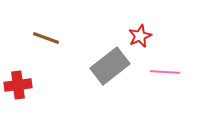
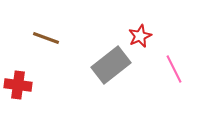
gray rectangle: moved 1 px right, 1 px up
pink line: moved 9 px right, 3 px up; rotated 60 degrees clockwise
red cross: rotated 16 degrees clockwise
